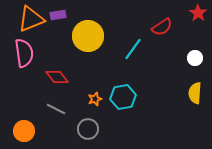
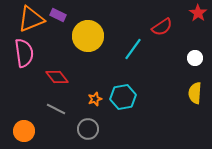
purple rectangle: rotated 35 degrees clockwise
